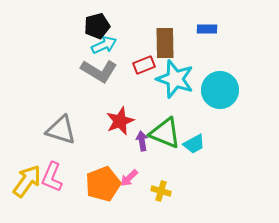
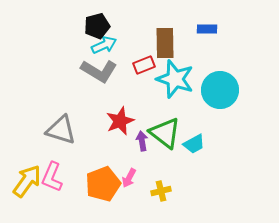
green triangle: rotated 16 degrees clockwise
pink arrow: rotated 18 degrees counterclockwise
yellow cross: rotated 30 degrees counterclockwise
